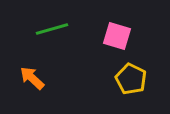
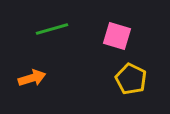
orange arrow: rotated 120 degrees clockwise
